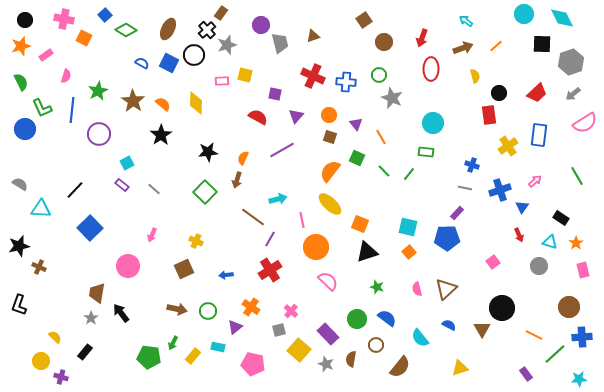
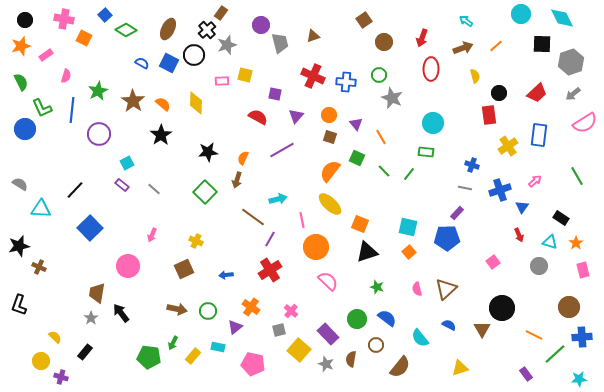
cyan circle at (524, 14): moved 3 px left
